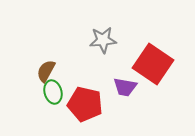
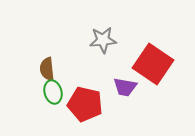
brown semicircle: moved 1 px right, 2 px up; rotated 35 degrees counterclockwise
